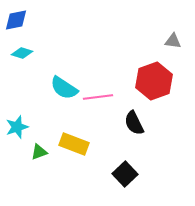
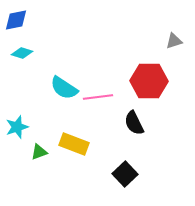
gray triangle: moved 1 px right; rotated 24 degrees counterclockwise
red hexagon: moved 5 px left; rotated 21 degrees clockwise
